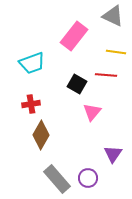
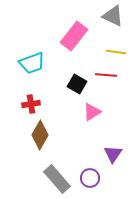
pink triangle: rotated 18 degrees clockwise
brown diamond: moved 1 px left
purple circle: moved 2 px right
